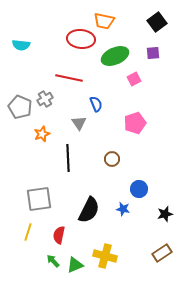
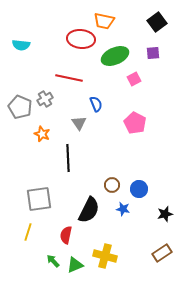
pink pentagon: rotated 25 degrees counterclockwise
orange star: rotated 28 degrees counterclockwise
brown circle: moved 26 px down
red semicircle: moved 7 px right
